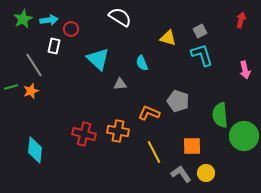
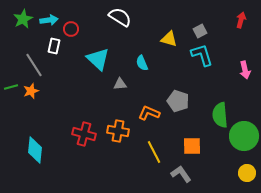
yellow triangle: moved 1 px right, 1 px down
yellow circle: moved 41 px right
